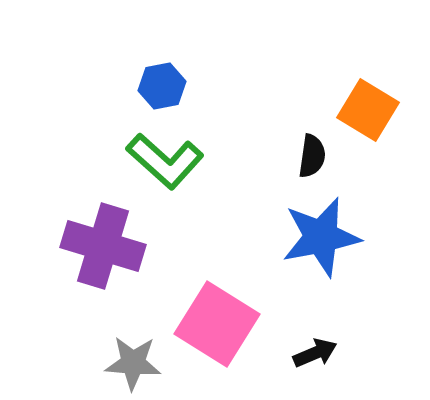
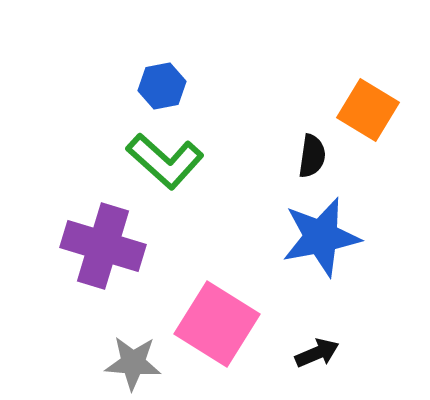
black arrow: moved 2 px right
